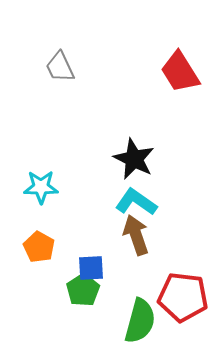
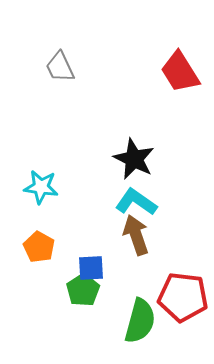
cyan star: rotated 8 degrees clockwise
